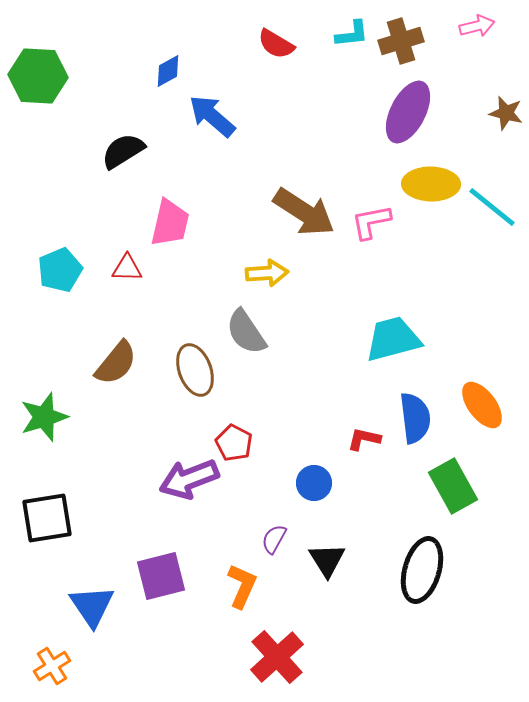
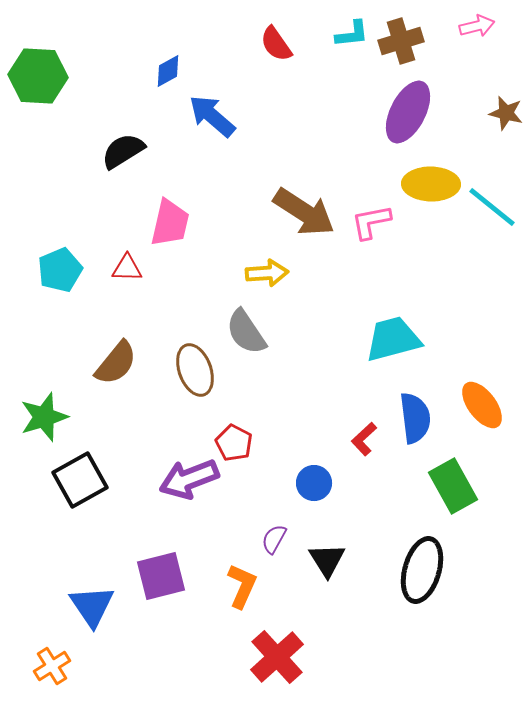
red semicircle: rotated 24 degrees clockwise
red L-shape: rotated 56 degrees counterclockwise
black square: moved 33 px right, 38 px up; rotated 20 degrees counterclockwise
